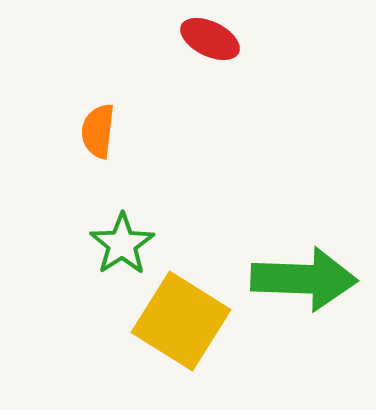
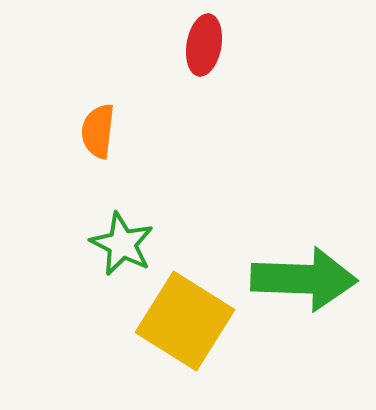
red ellipse: moved 6 px left, 6 px down; rotated 74 degrees clockwise
green star: rotated 12 degrees counterclockwise
yellow square: moved 4 px right
